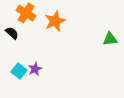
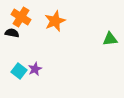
orange cross: moved 5 px left, 4 px down
black semicircle: rotated 32 degrees counterclockwise
